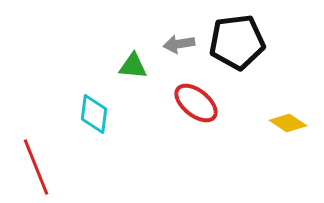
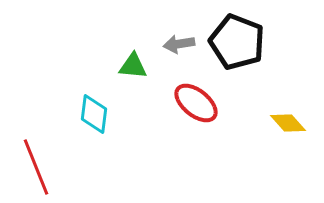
black pentagon: rotated 28 degrees clockwise
yellow diamond: rotated 15 degrees clockwise
